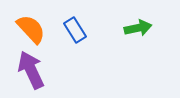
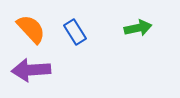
blue rectangle: moved 2 px down
purple arrow: rotated 69 degrees counterclockwise
